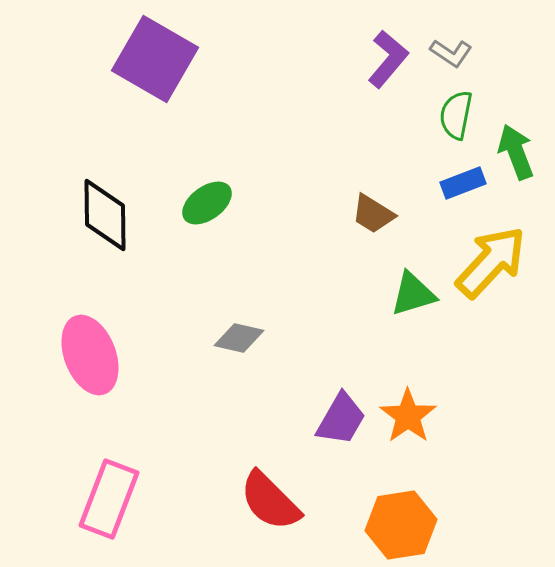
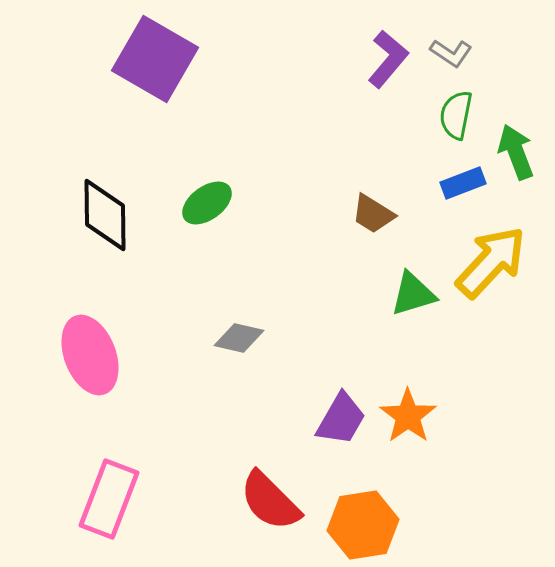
orange hexagon: moved 38 px left
